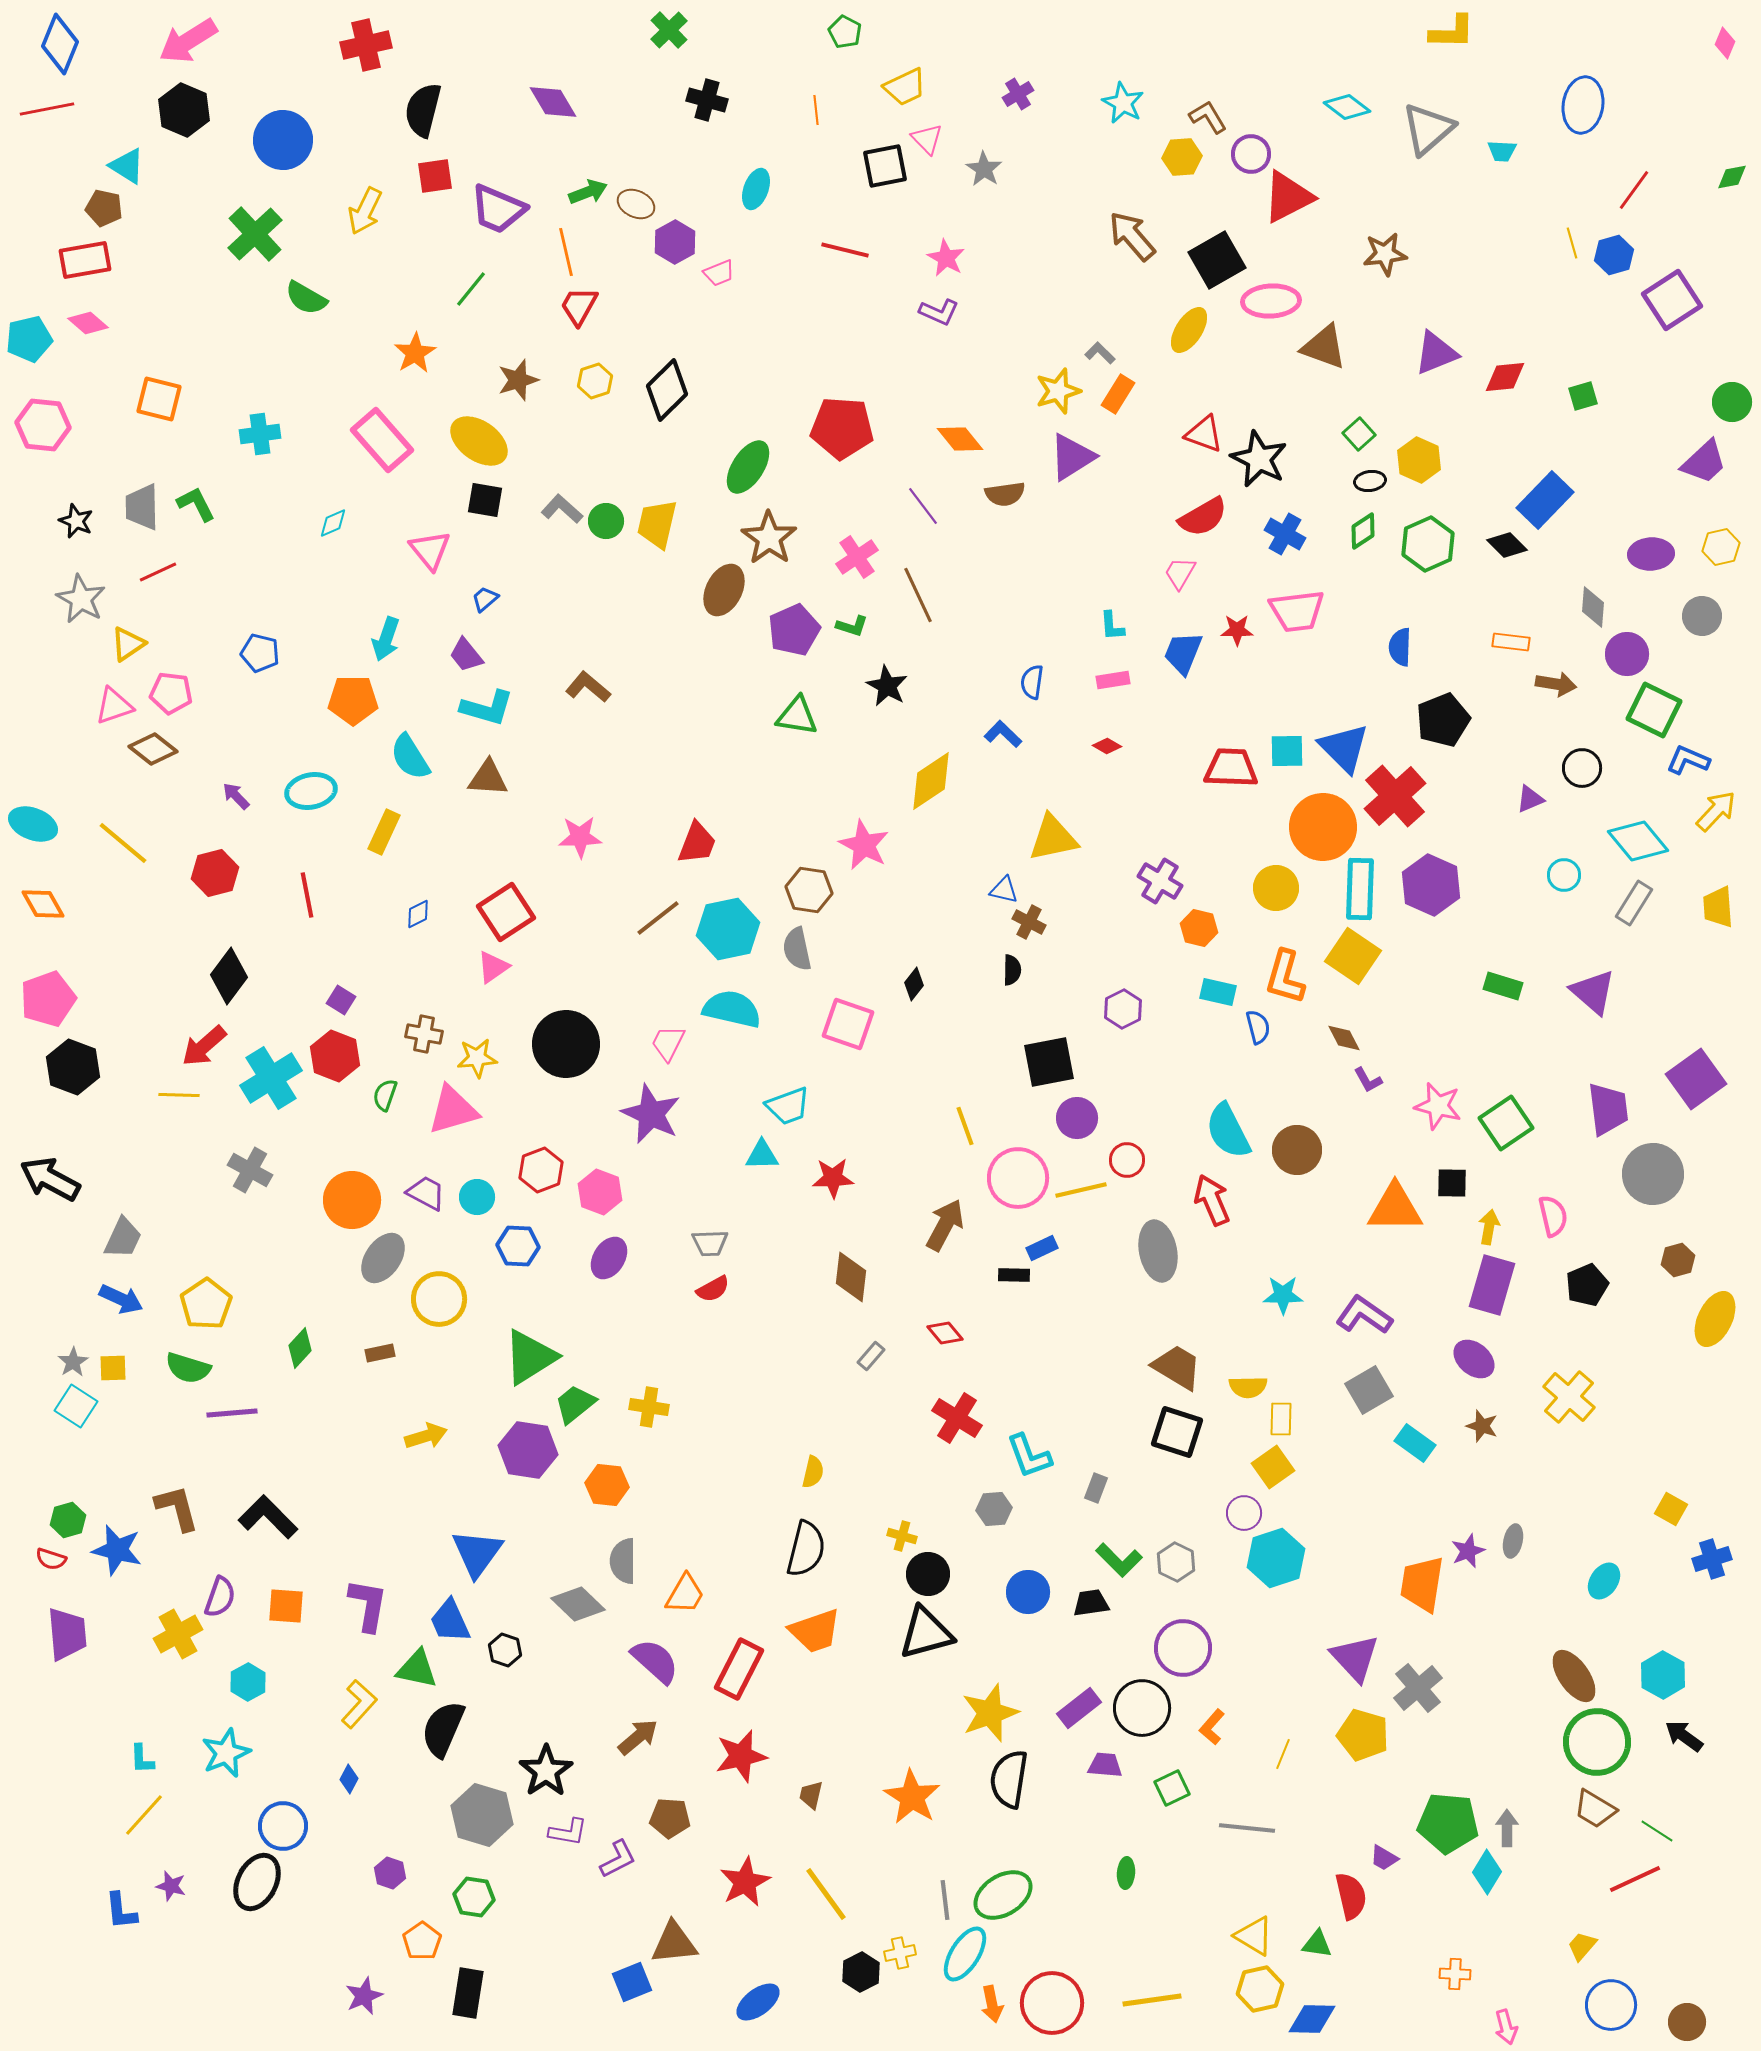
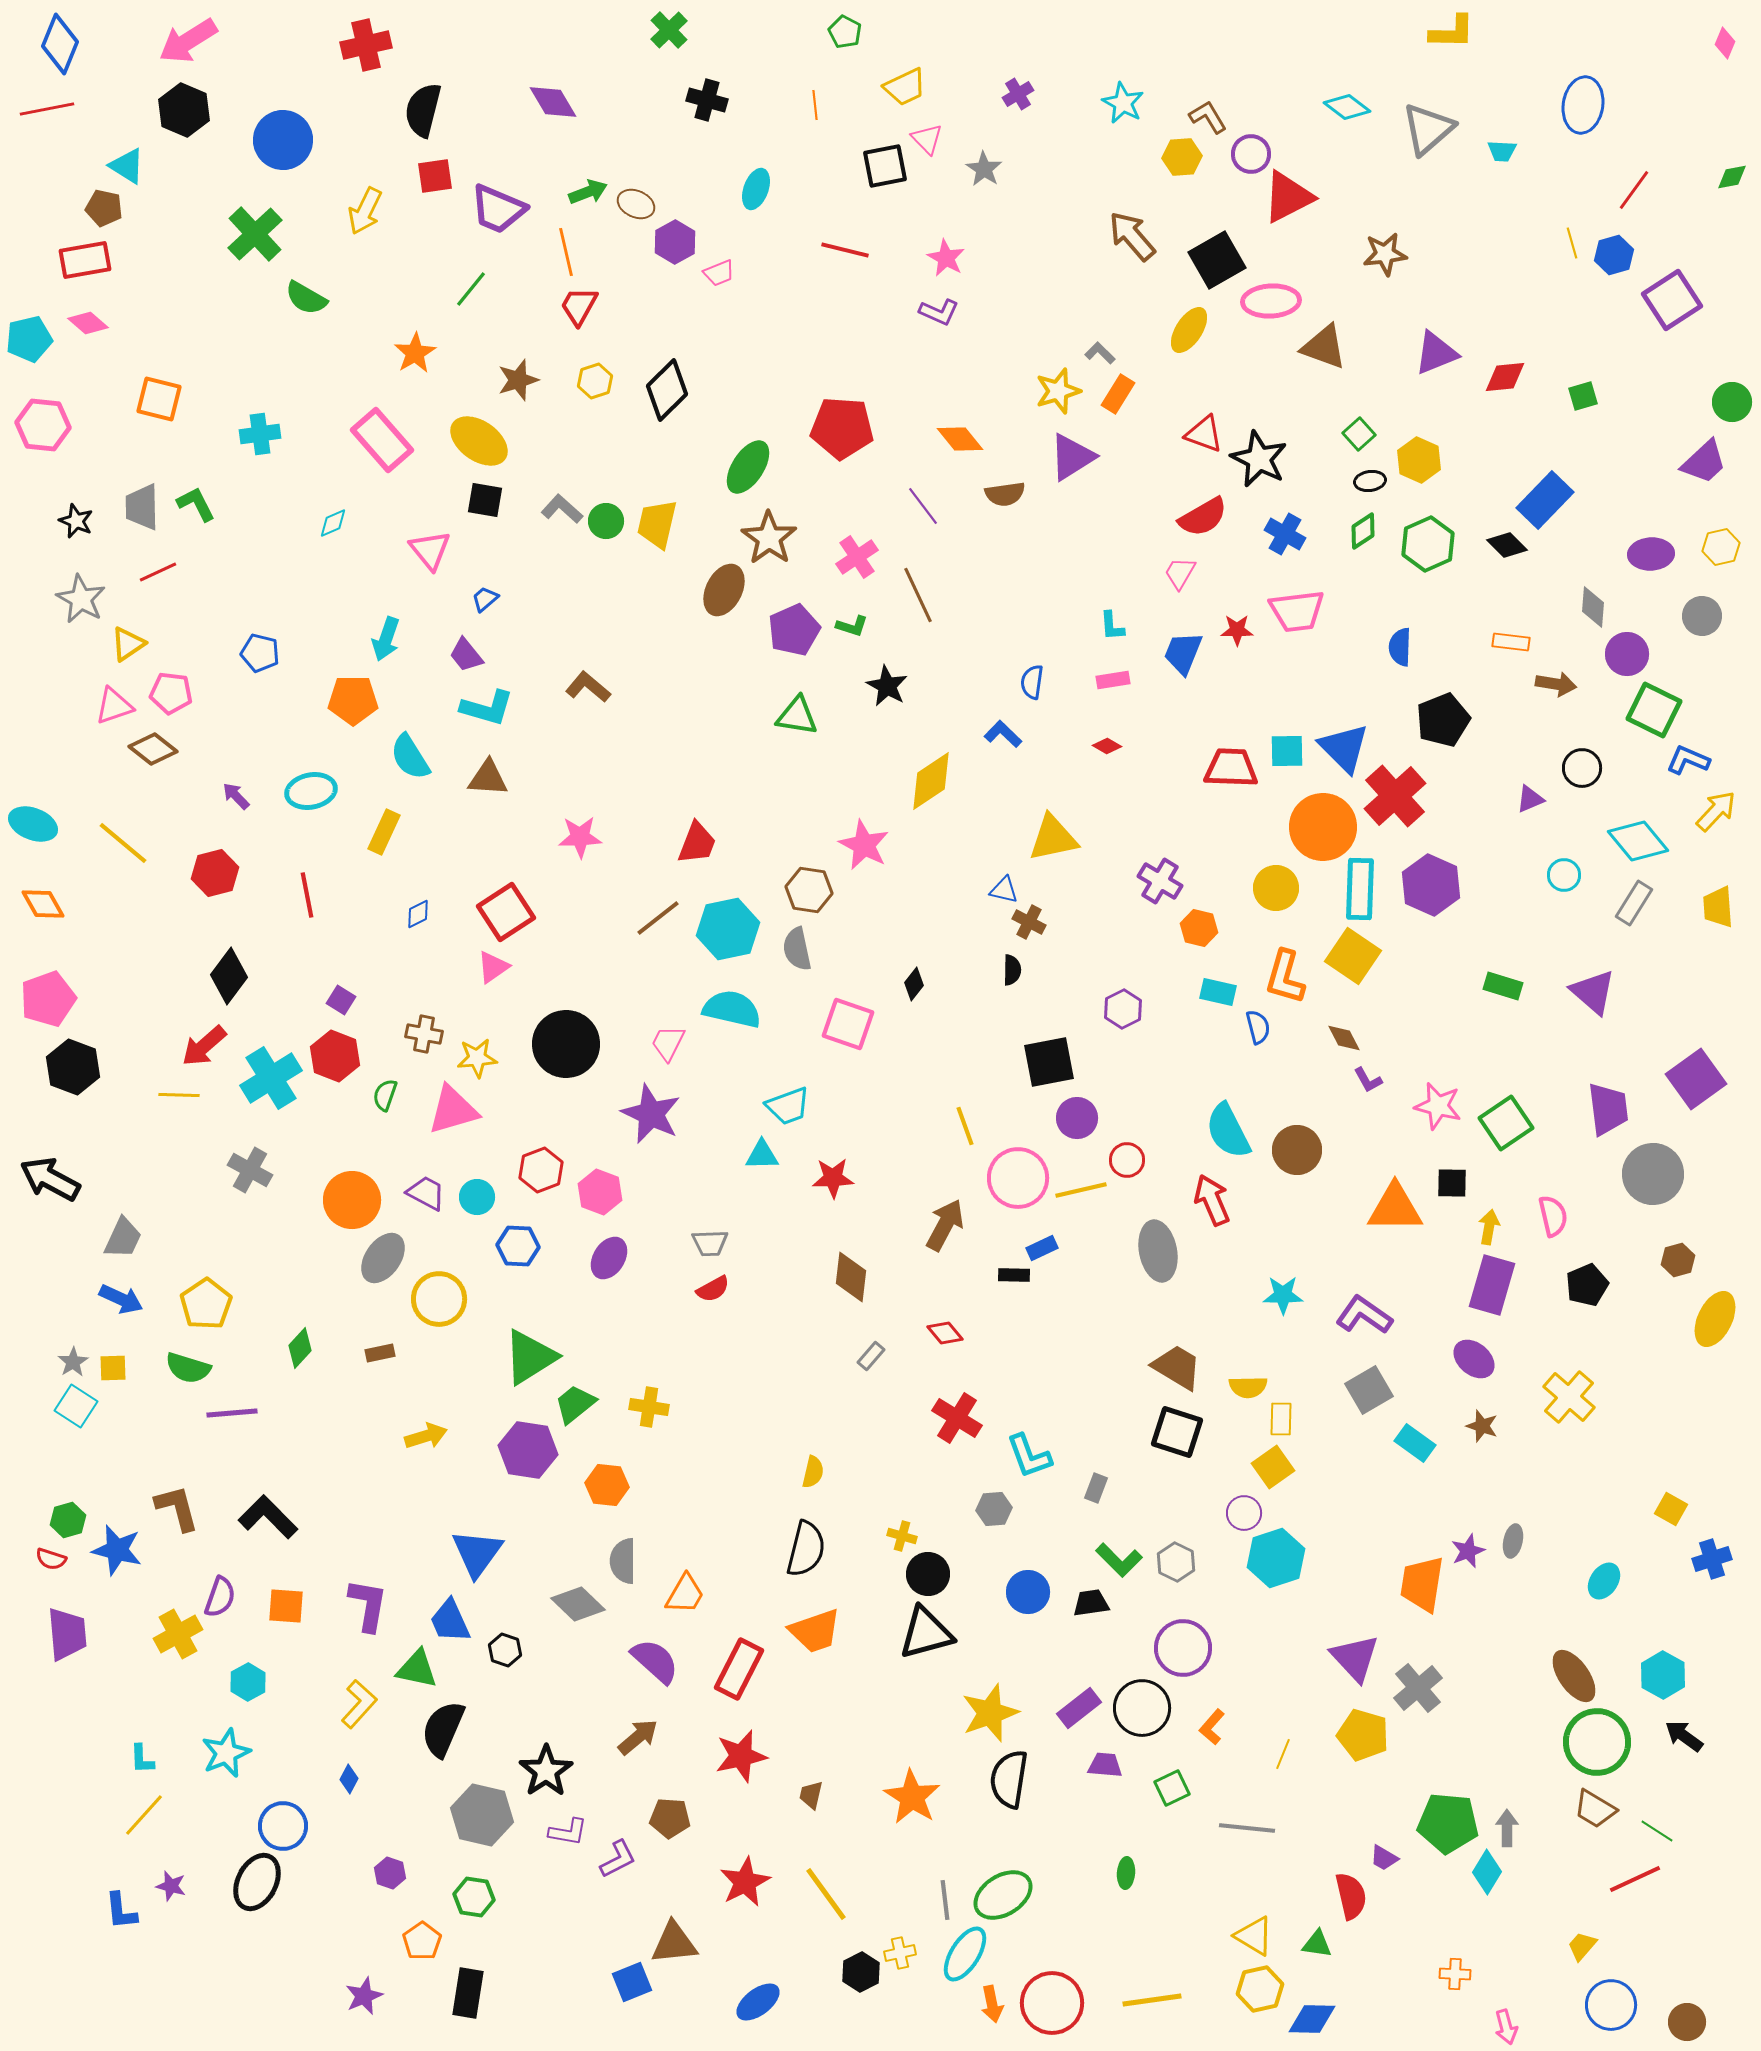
orange line at (816, 110): moved 1 px left, 5 px up
gray hexagon at (482, 1815): rotated 4 degrees counterclockwise
